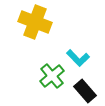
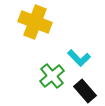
cyan L-shape: moved 1 px right
